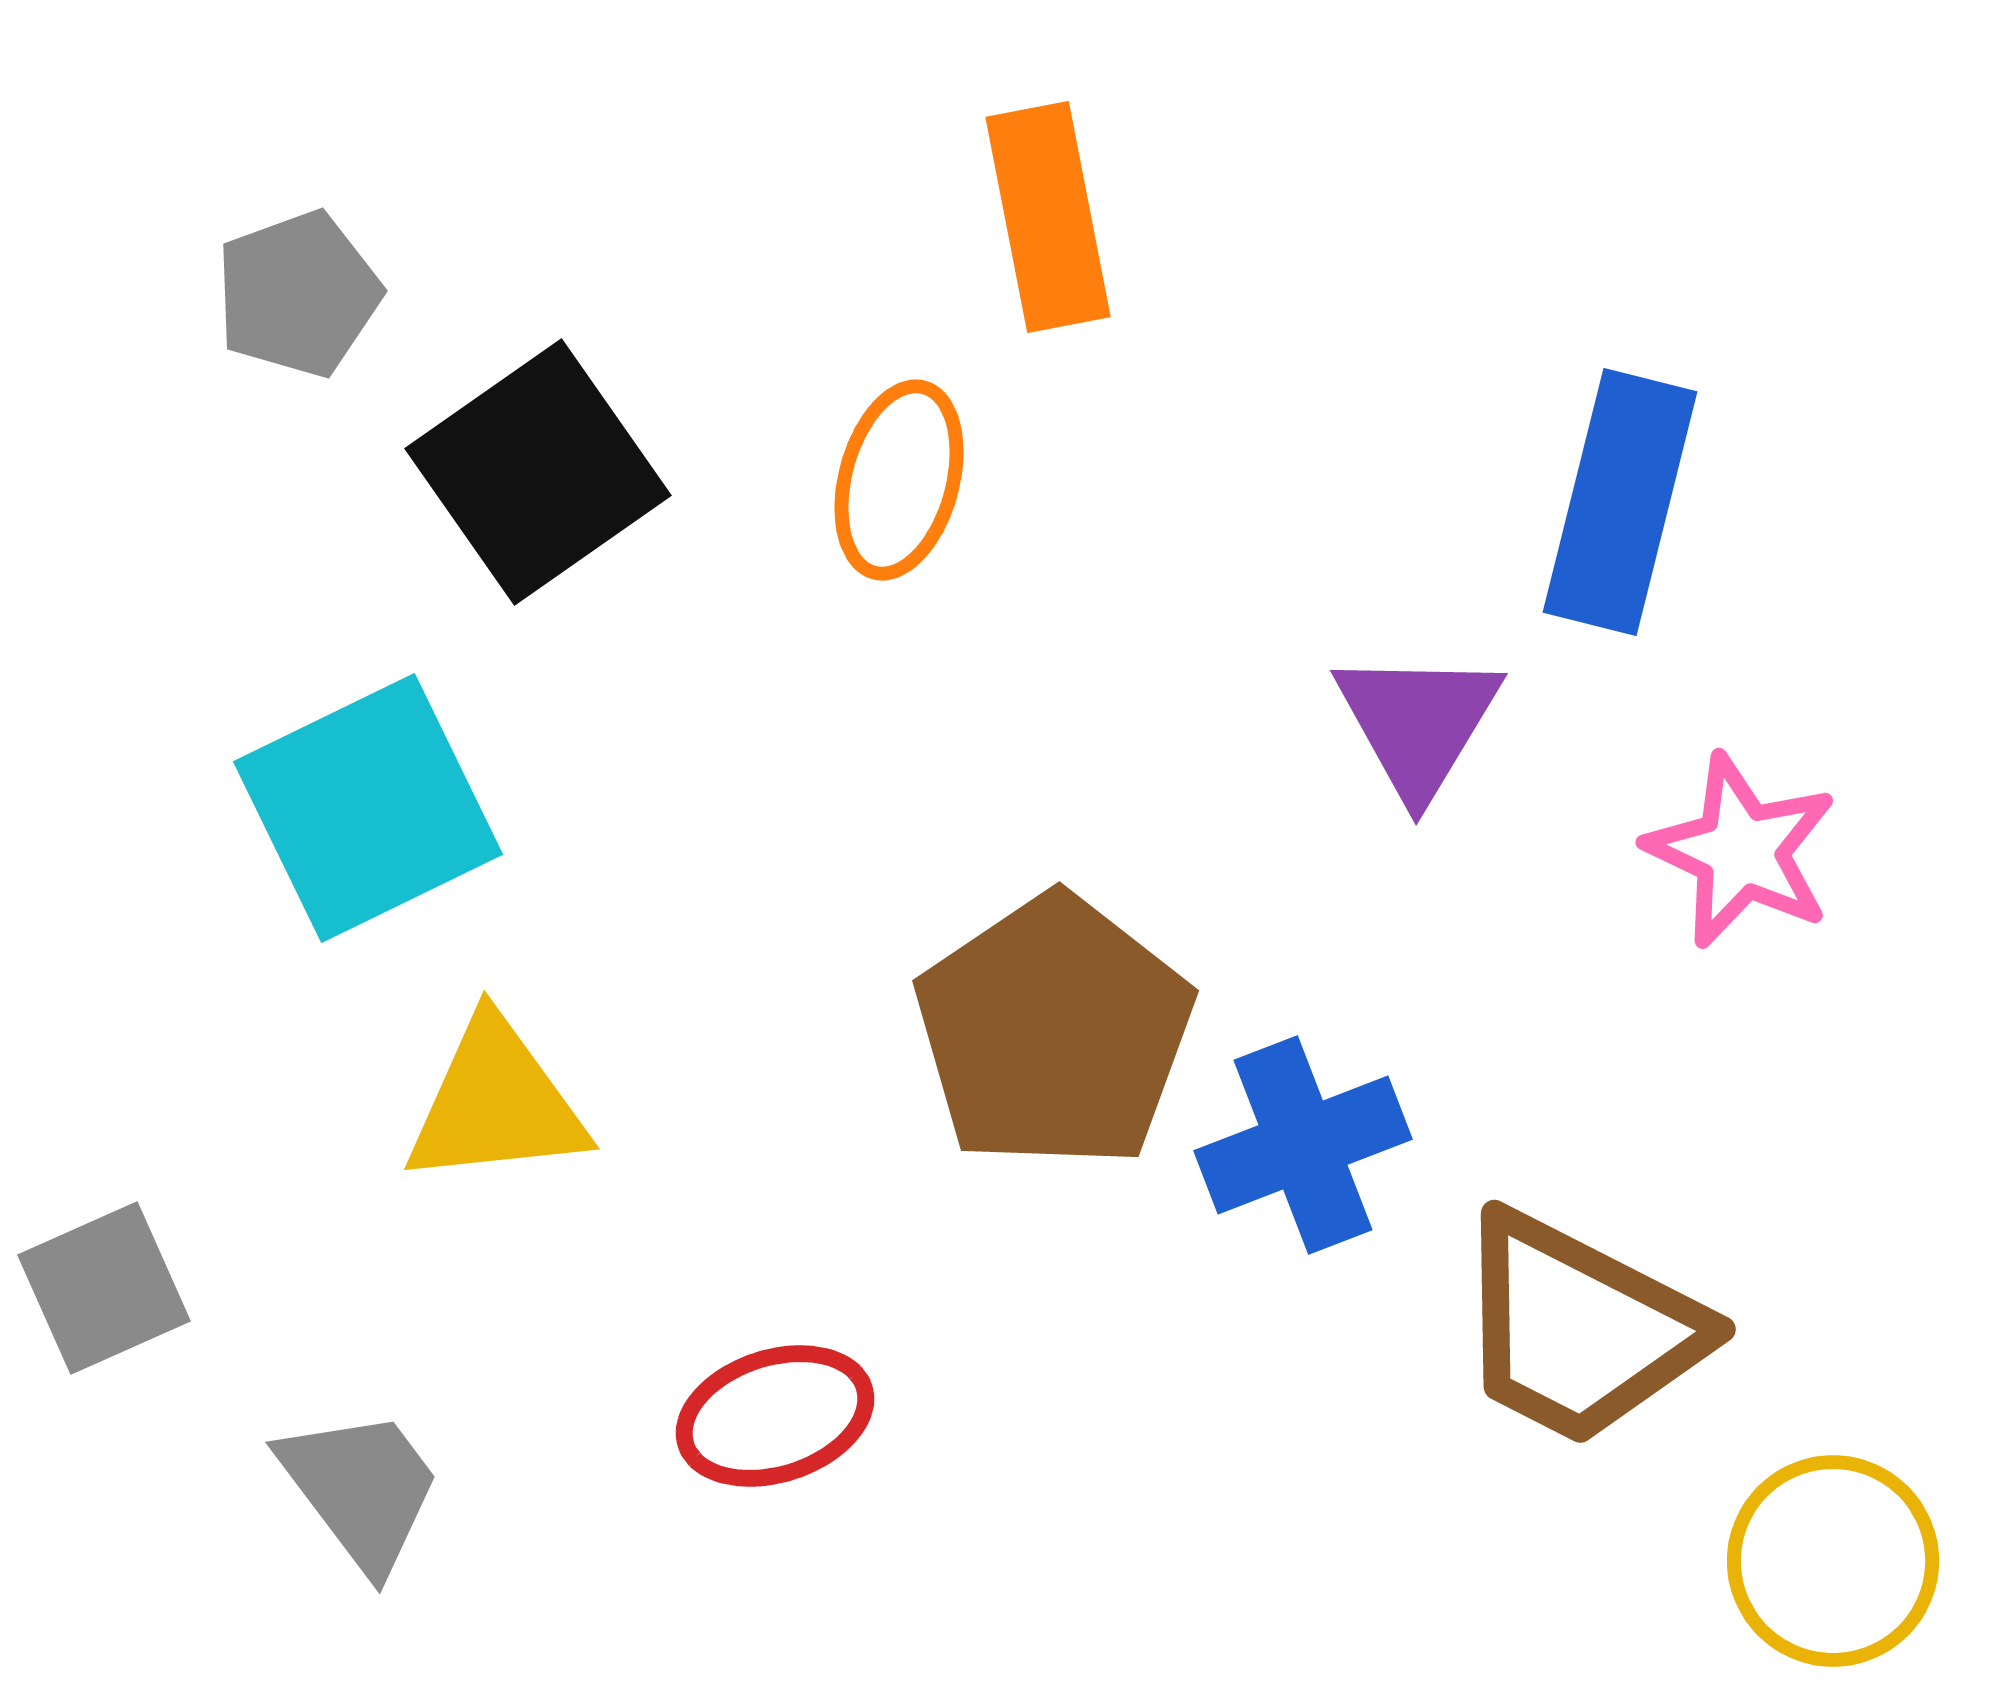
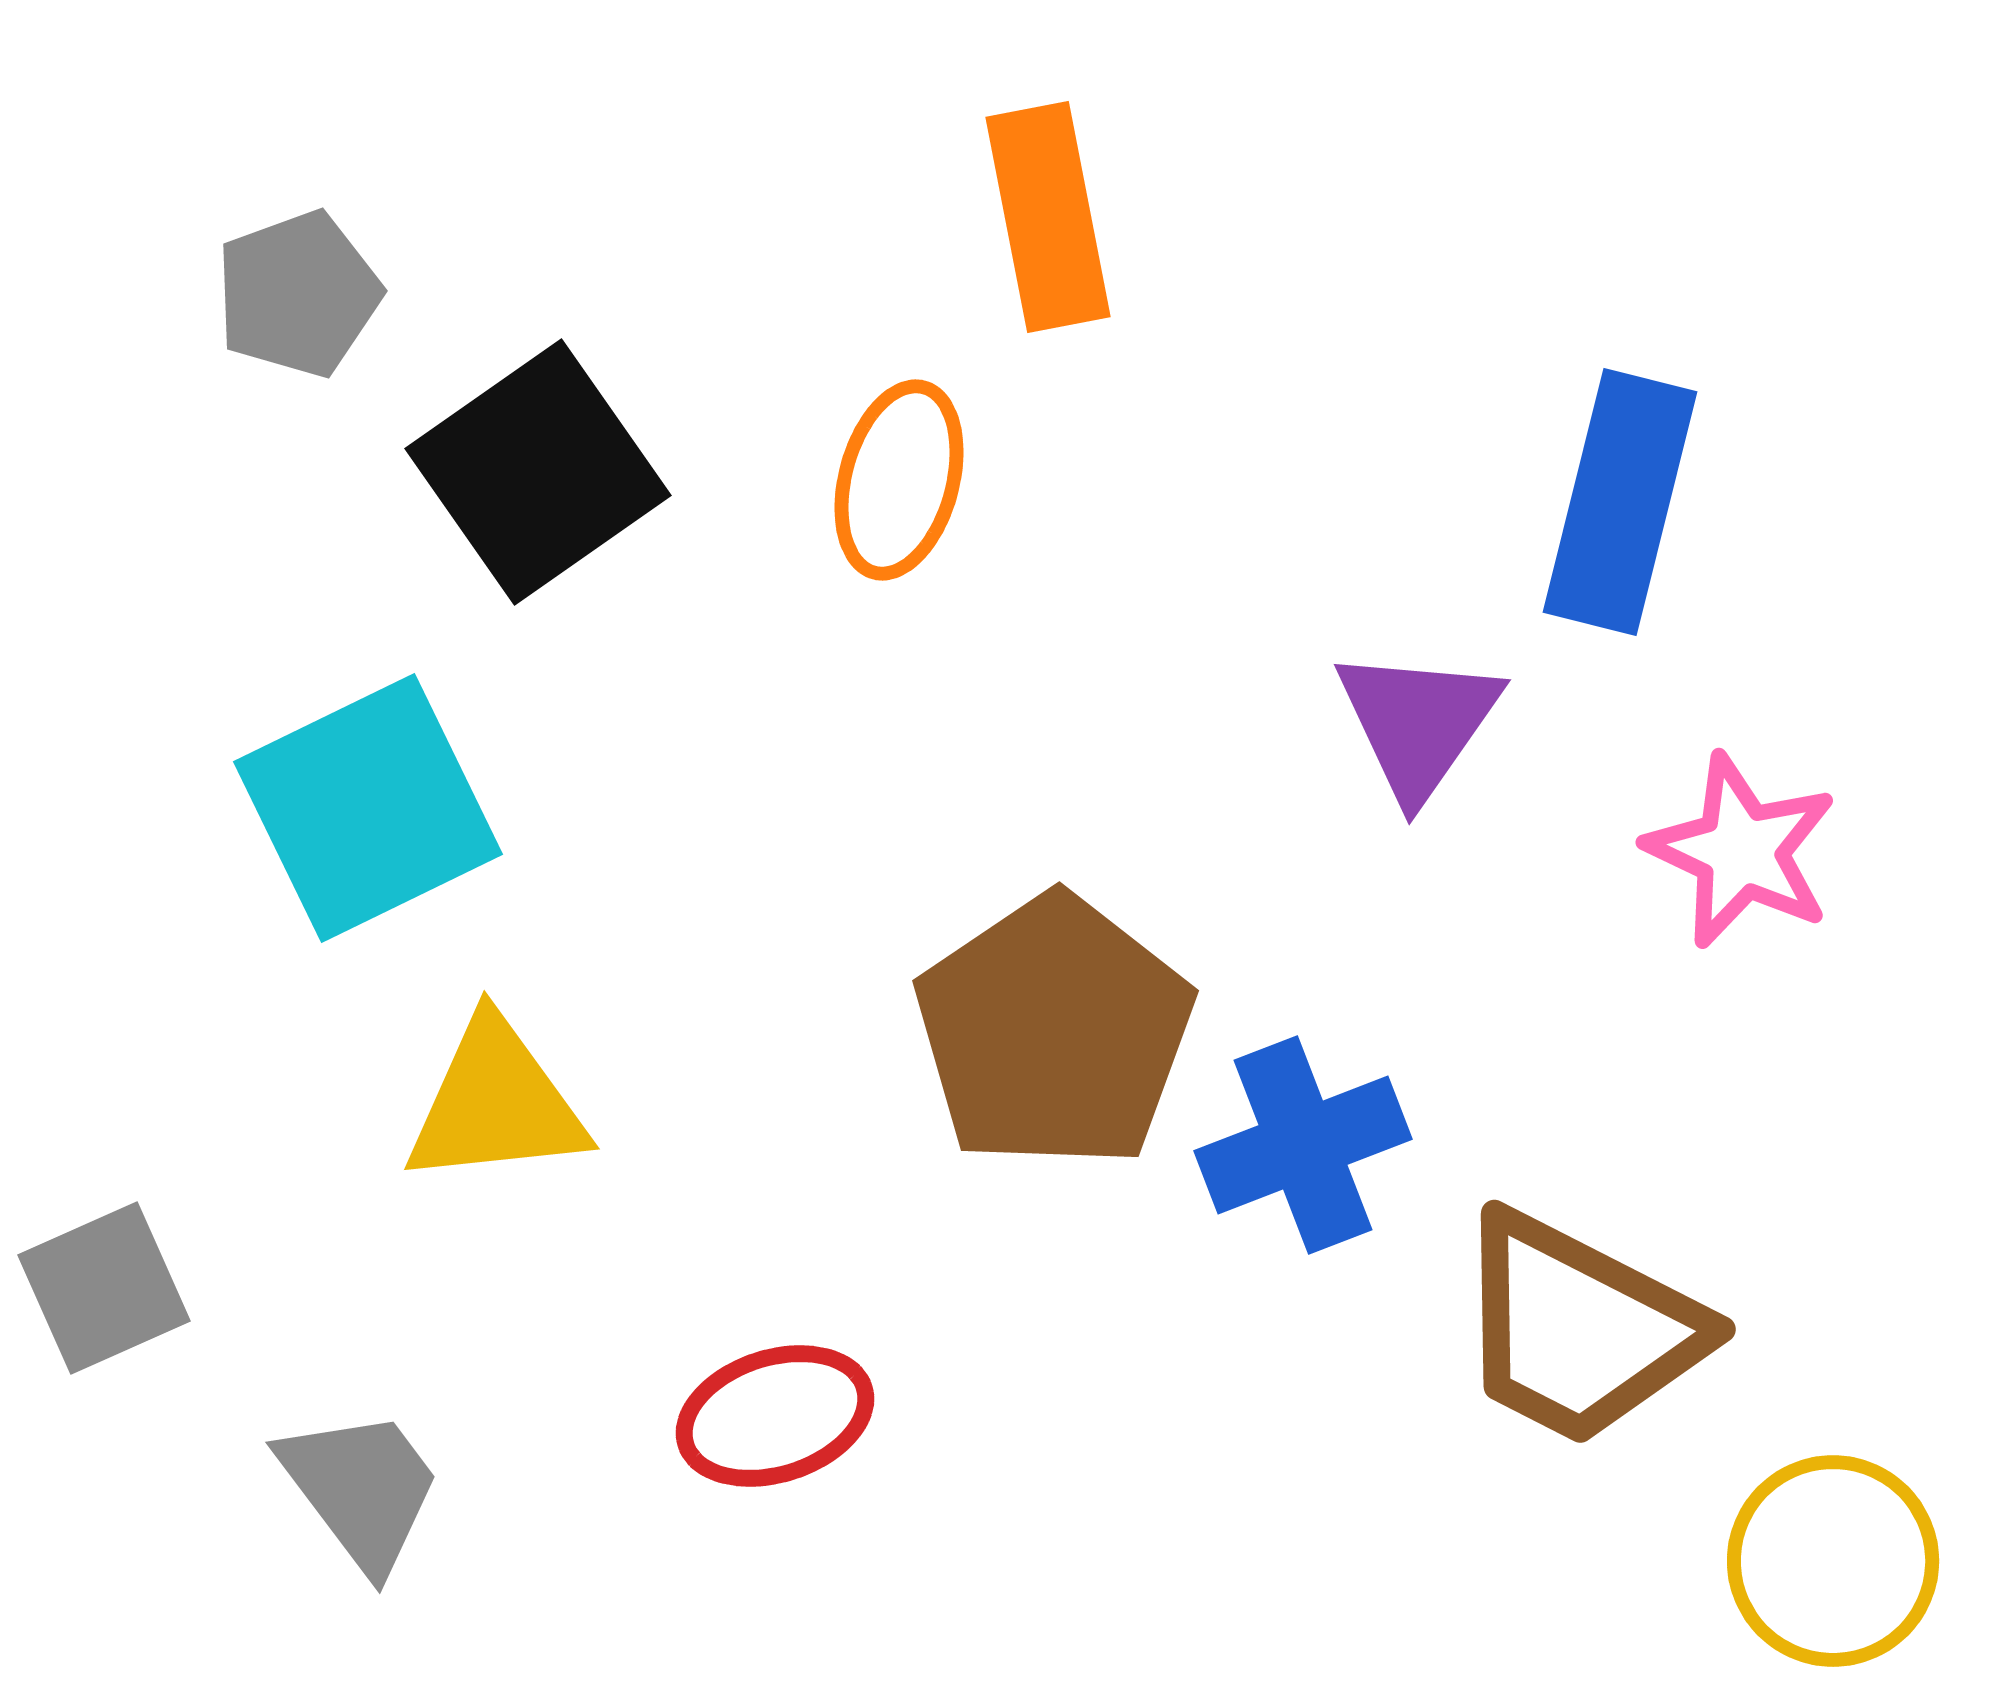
purple triangle: rotated 4 degrees clockwise
